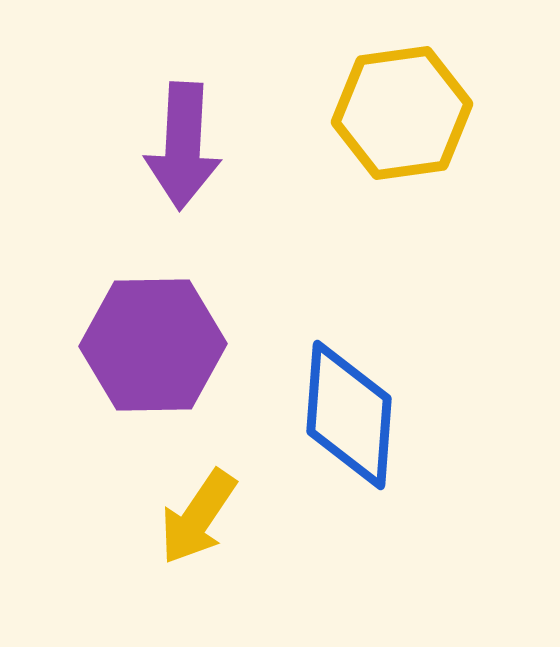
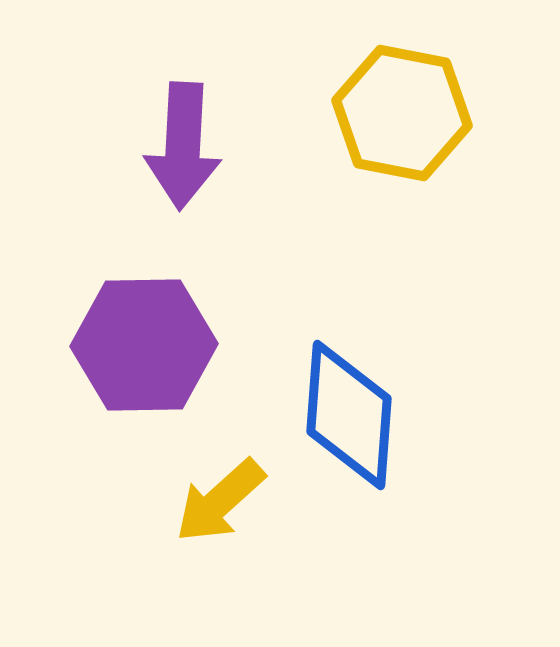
yellow hexagon: rotated 19 degrees clockwise
purple hexagon: moved 9 px left
yellow arrow: moved 22 px right, 16 px up; rotated 14 degrees clockwise
